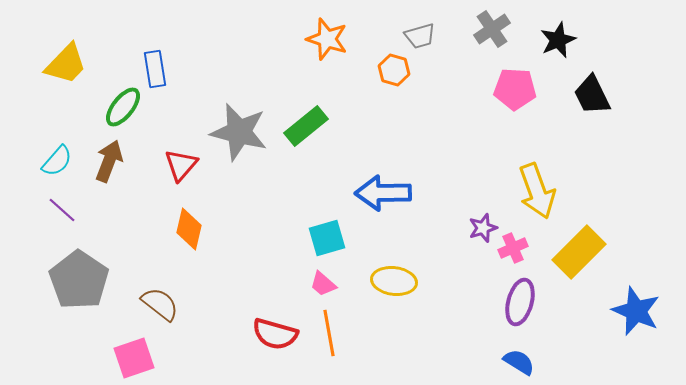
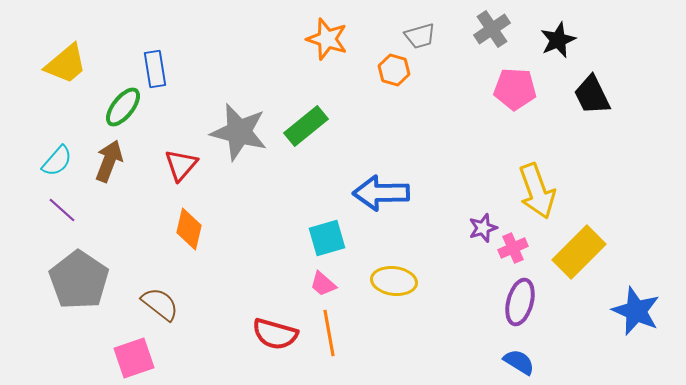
yellow trapezoid: rotated 6 degrees clockwise
blue arrow: moved 2 px left
